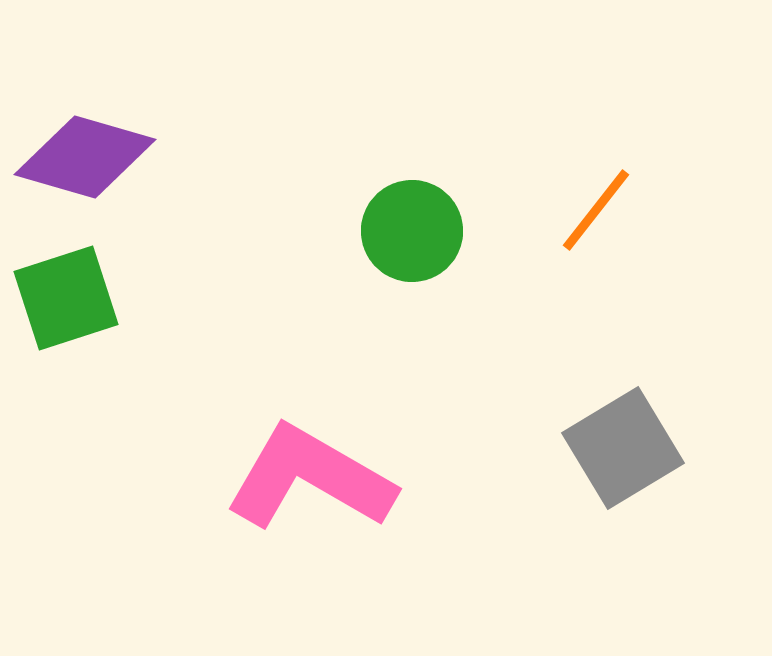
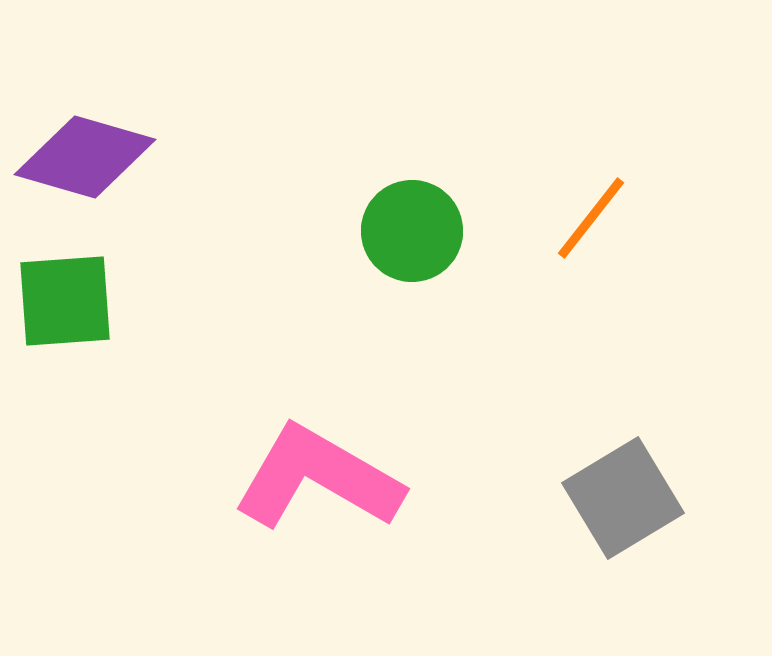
orange line: moved 5 px left, 8 px down
green square: moved 1 px left, 3 px down; rotated 14 degrees clockwise
gray square: moved 50 px down
pink L-shape: moved 8 px right
